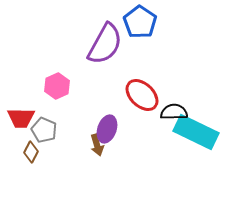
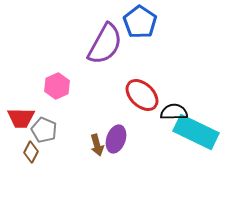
purple ellipse: moved 9 px right, 10 px down
